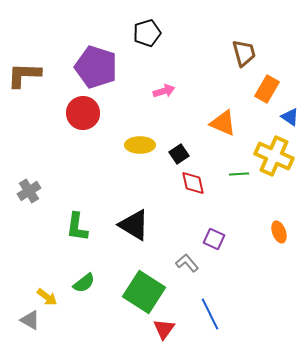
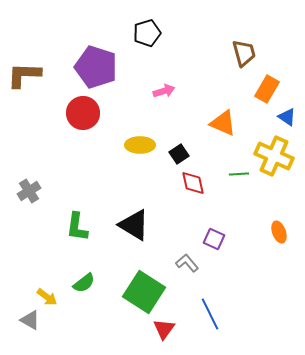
blue triangle: moved 3 px left
